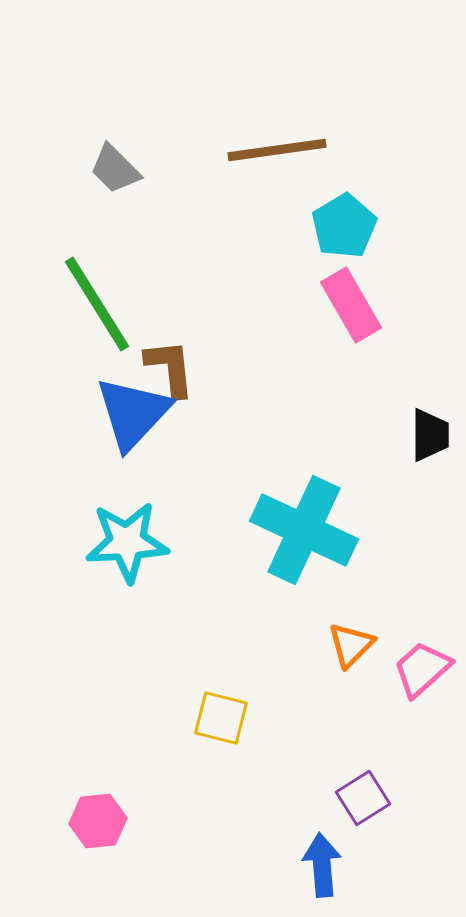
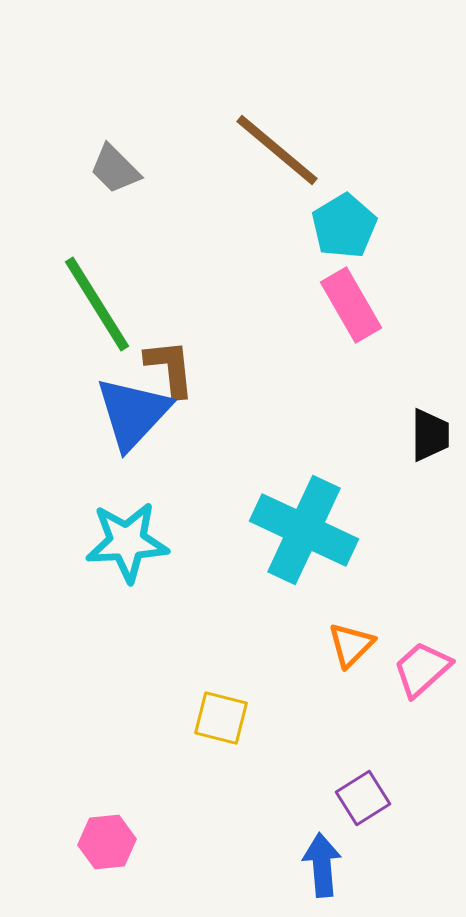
brown line: rotated 48 degrees clockwise
pink hexagon: moved 9 px right, 21 px down
